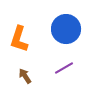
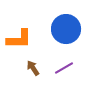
orange L-shape: rotated 108 degrees counterclockwise
brown arrow: moved 8 px right, 8 px up
